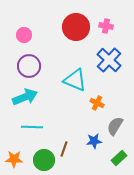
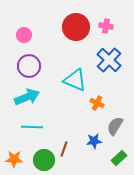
cyan arrow: moved 2 px right
